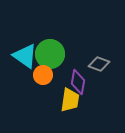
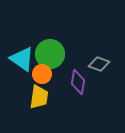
cyan triangle: moved 3 px left, 3 px down
orange circle: moved 1 px left, 1 px up
yellow trapezoid: moved 31 px left, 3 px up
